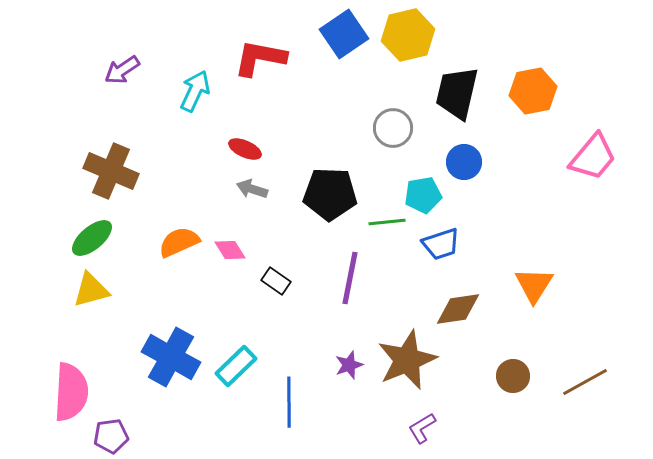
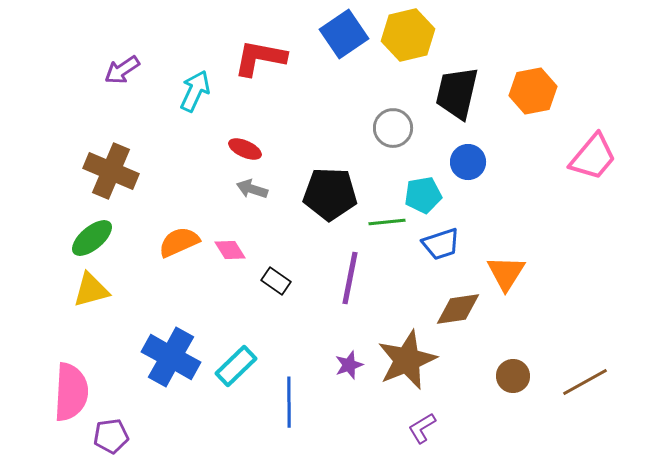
blue circle: moved 4 px right
orange triangle: moved 28 px left, 12 px up
